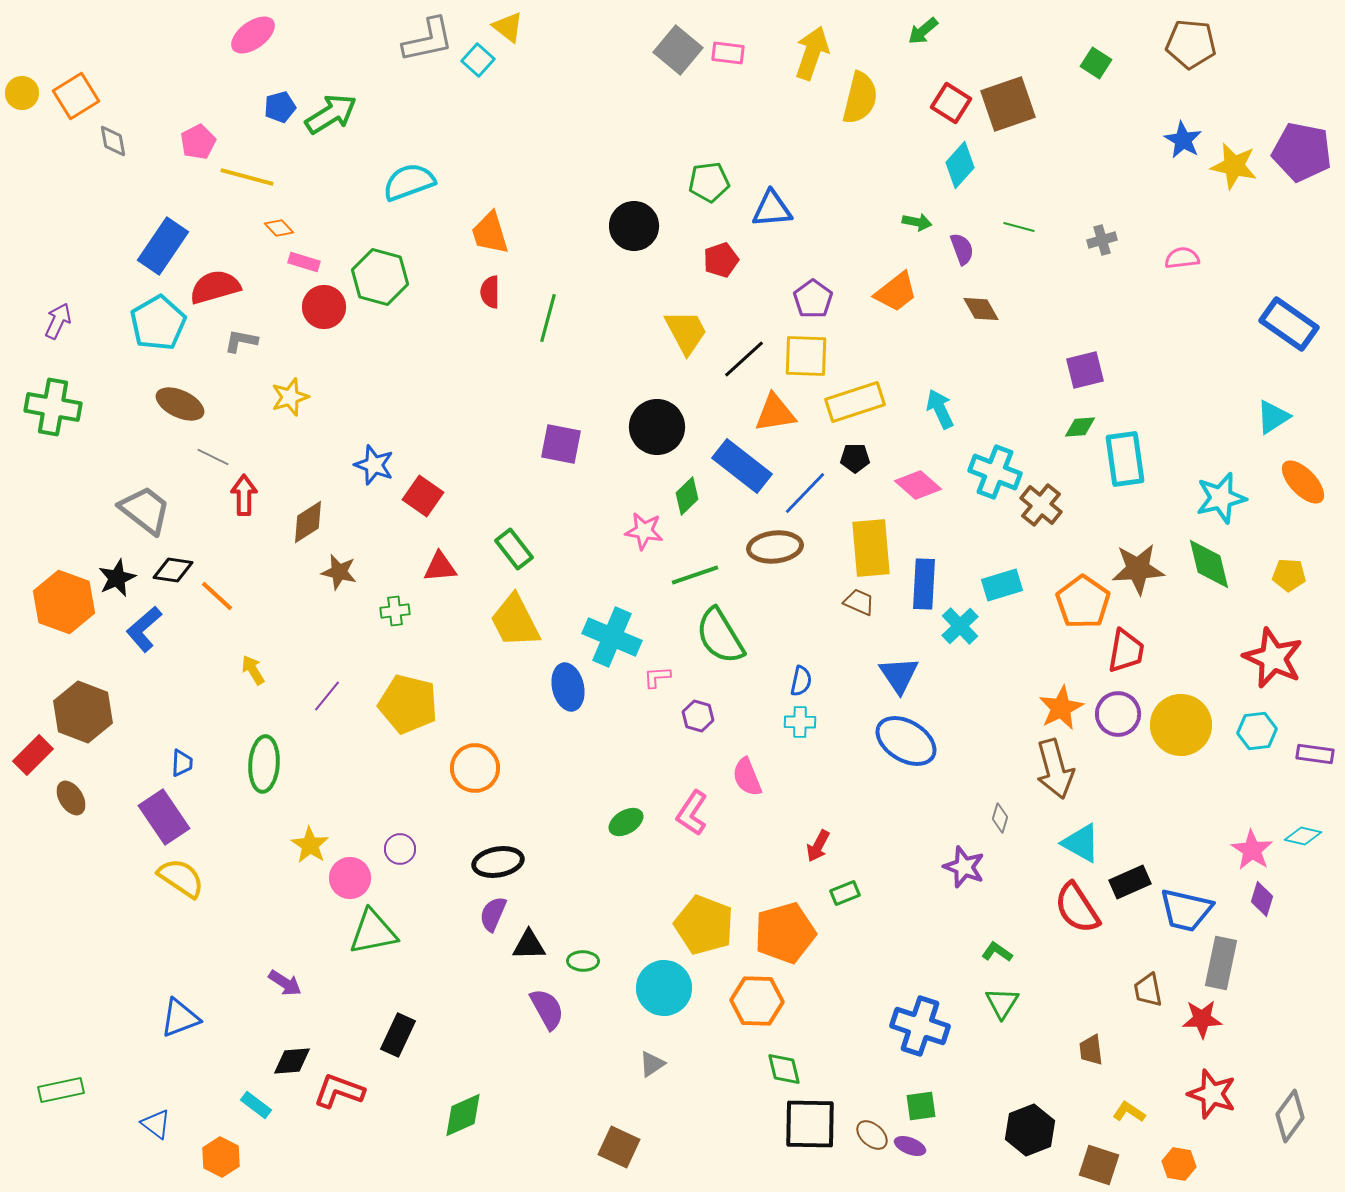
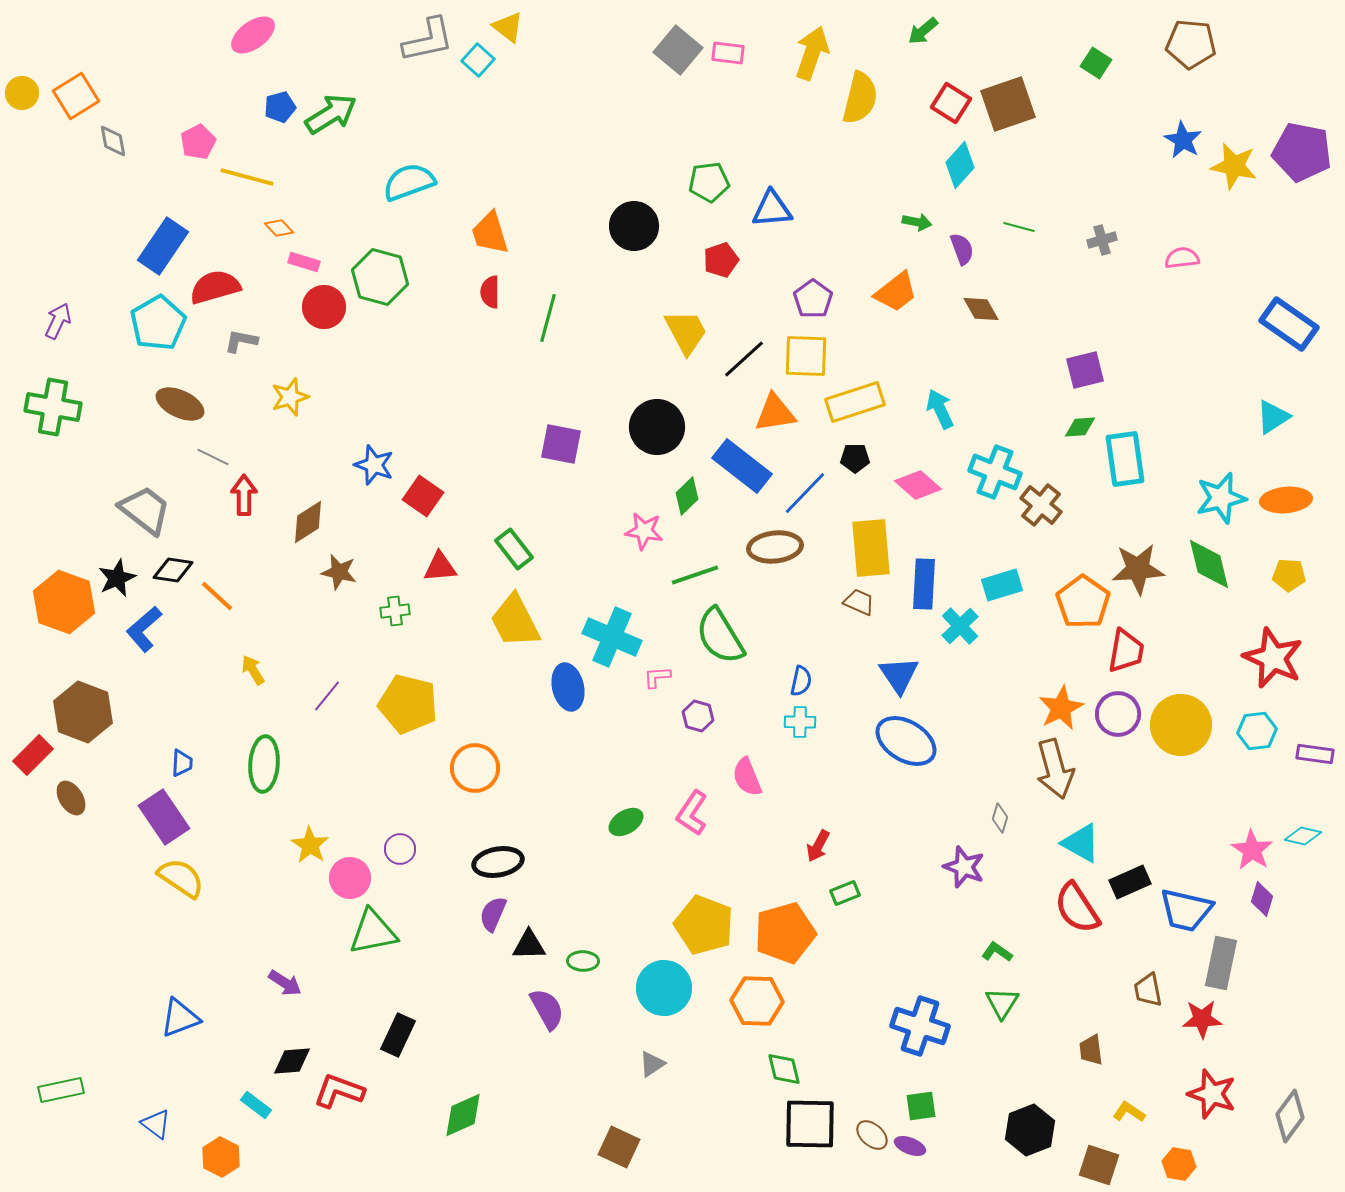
orange ellipse at (1303, 482): moved 17 px left, 18 px down; rotated 51 degrees counterclockwise
